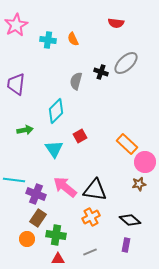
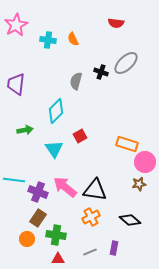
orange rectangle: rotated 25 degrees counterclockwise
purple cross: moved 2 px right, 2 px up
purple rectangle: moved 12 px left, 3 px down
